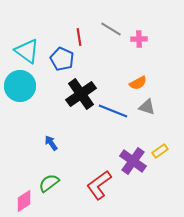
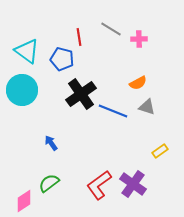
blue pentagon: rotated 10 degrees counterclockwise
cyan circle: moved 2 px right, 4 px down
purple cross: moved 23 px down
